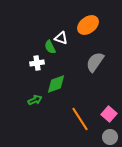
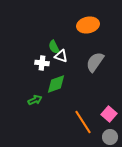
orange ellipse: rotated 25 degrees clockwise
white triangle: moved 18 px down
green semicircle: moved 4 px right
white cross: moved 5 px right; rotated 16 degrees clockwise
orange line: moved 3 px right, 3 px down
